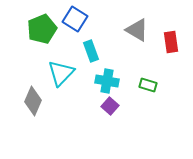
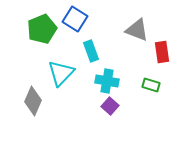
gray triangle: rotated 10 degrees counterclockwise
red rectangle: moved 9 px left, 10 px down
green rectangle: moved 3 px right
